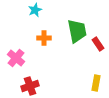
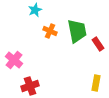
orange cross: moved 6 px right, 7 px up; rotated 24 degrees clockwise
pink cross: moved 2 px left, 2 px down
